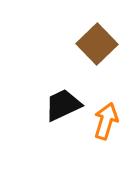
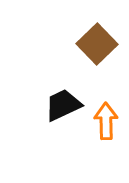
orange arrow: rotated 18 degrees counterclockwise
